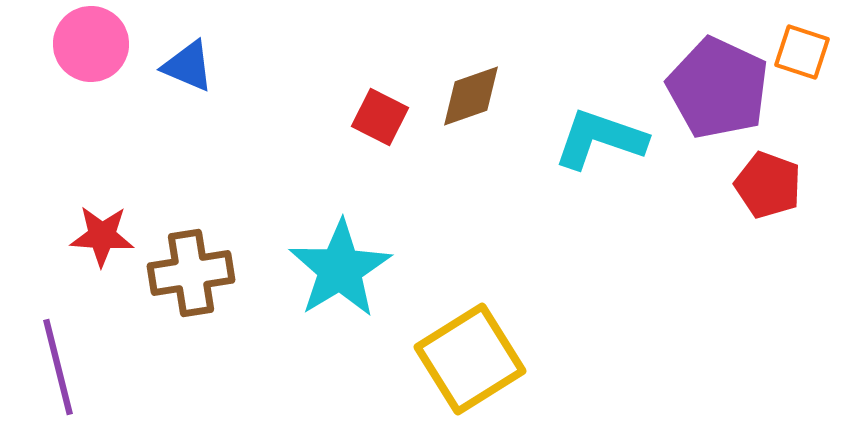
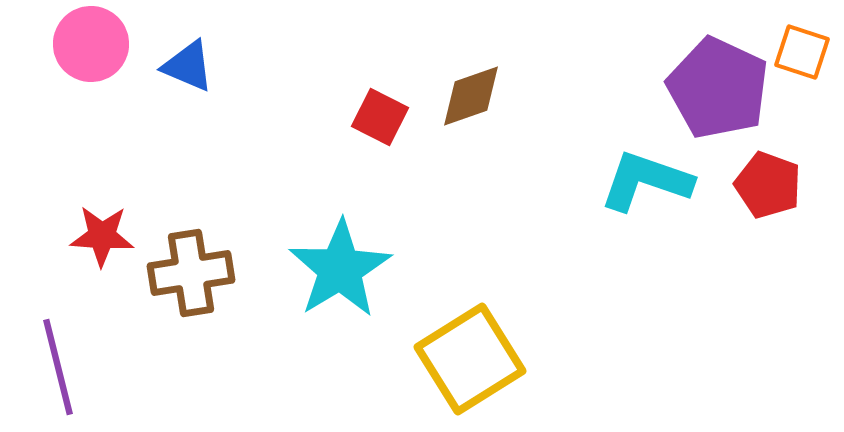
cyan L-shape: moved 46 px right, 42 px down
